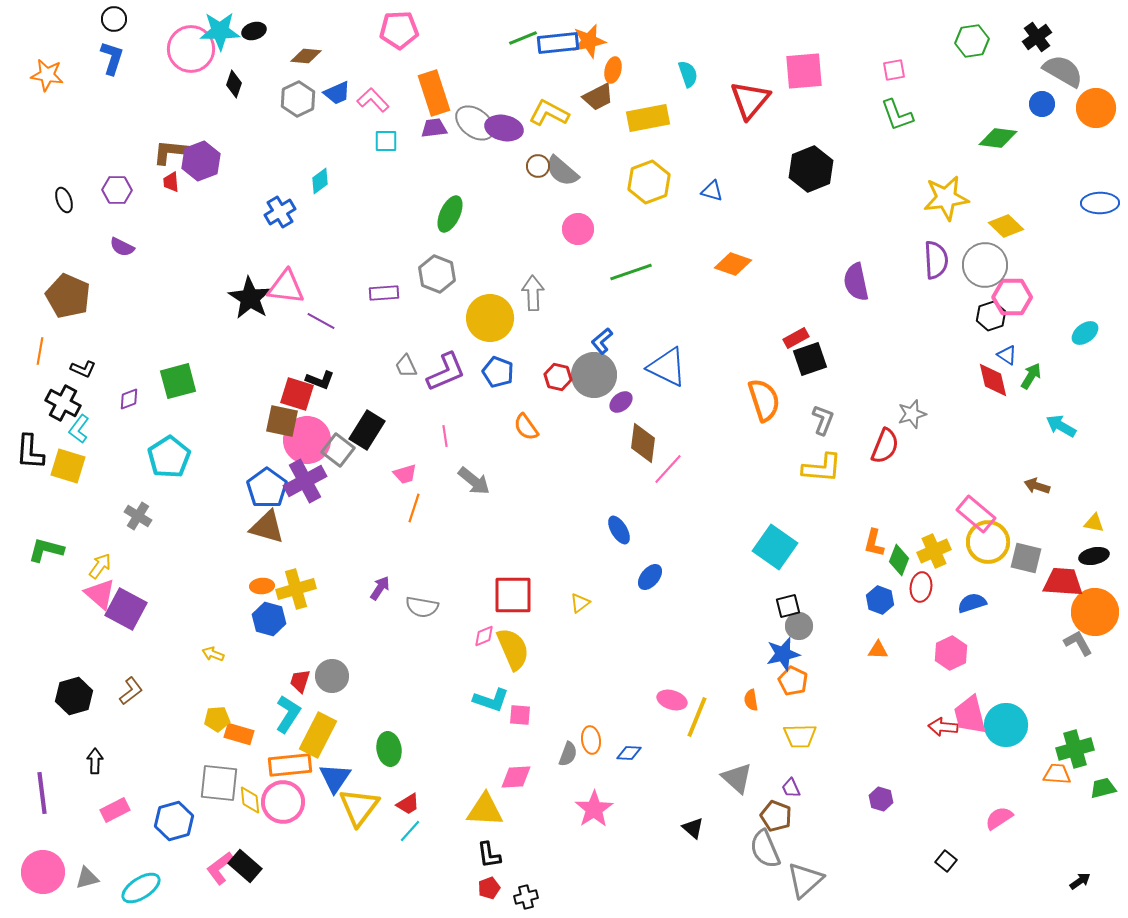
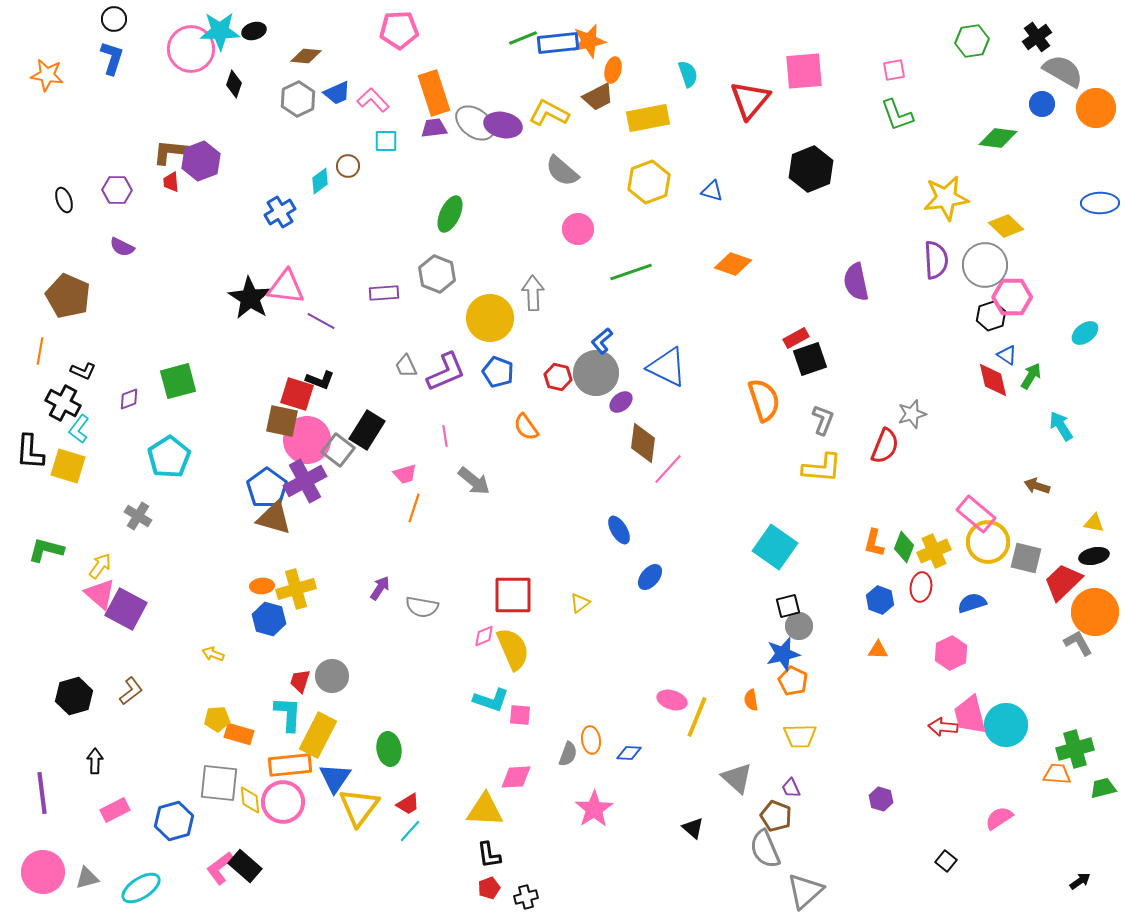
purple ellipse at (504, 128): moved 1 px left, 3 px up
brown circle at (538, 166): moved 190 px left
black L-shape at (83, 369): moved 2 px down
gray circle at (594, 375): moved 2 px right, 2 px up
cyan arrow at (1061, 426): rotated 28 degrees clockwise
brown triangle at (267, 527): moved 7 px right, 9 px up
green diamond at (899, 560): moved 5 px right, 13 px up
red trapezoid at (1063, 582): rotated 48 degrees counterclockwise
cyan L-shape at (288, 714): rotated 30 degrees counterclockwise
gray triangle at (805, 880): moved 11 px down
